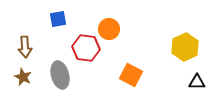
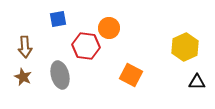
orange circle: moved 1 px up
red hexagon: moved 2 px up
